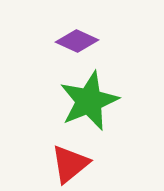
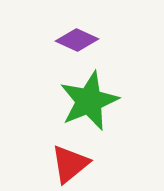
purple diamond: moved 1 px up
